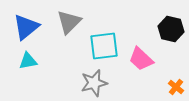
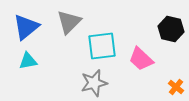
cyan square: moved 2 px left
